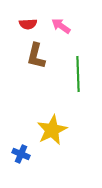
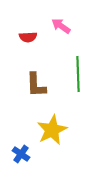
red semicircle: moved 13 px down
brown L-shape: moved 29 px down; rotated 16 degrees counterclockwise
blue cross: rotated 12 degrees clockwise
